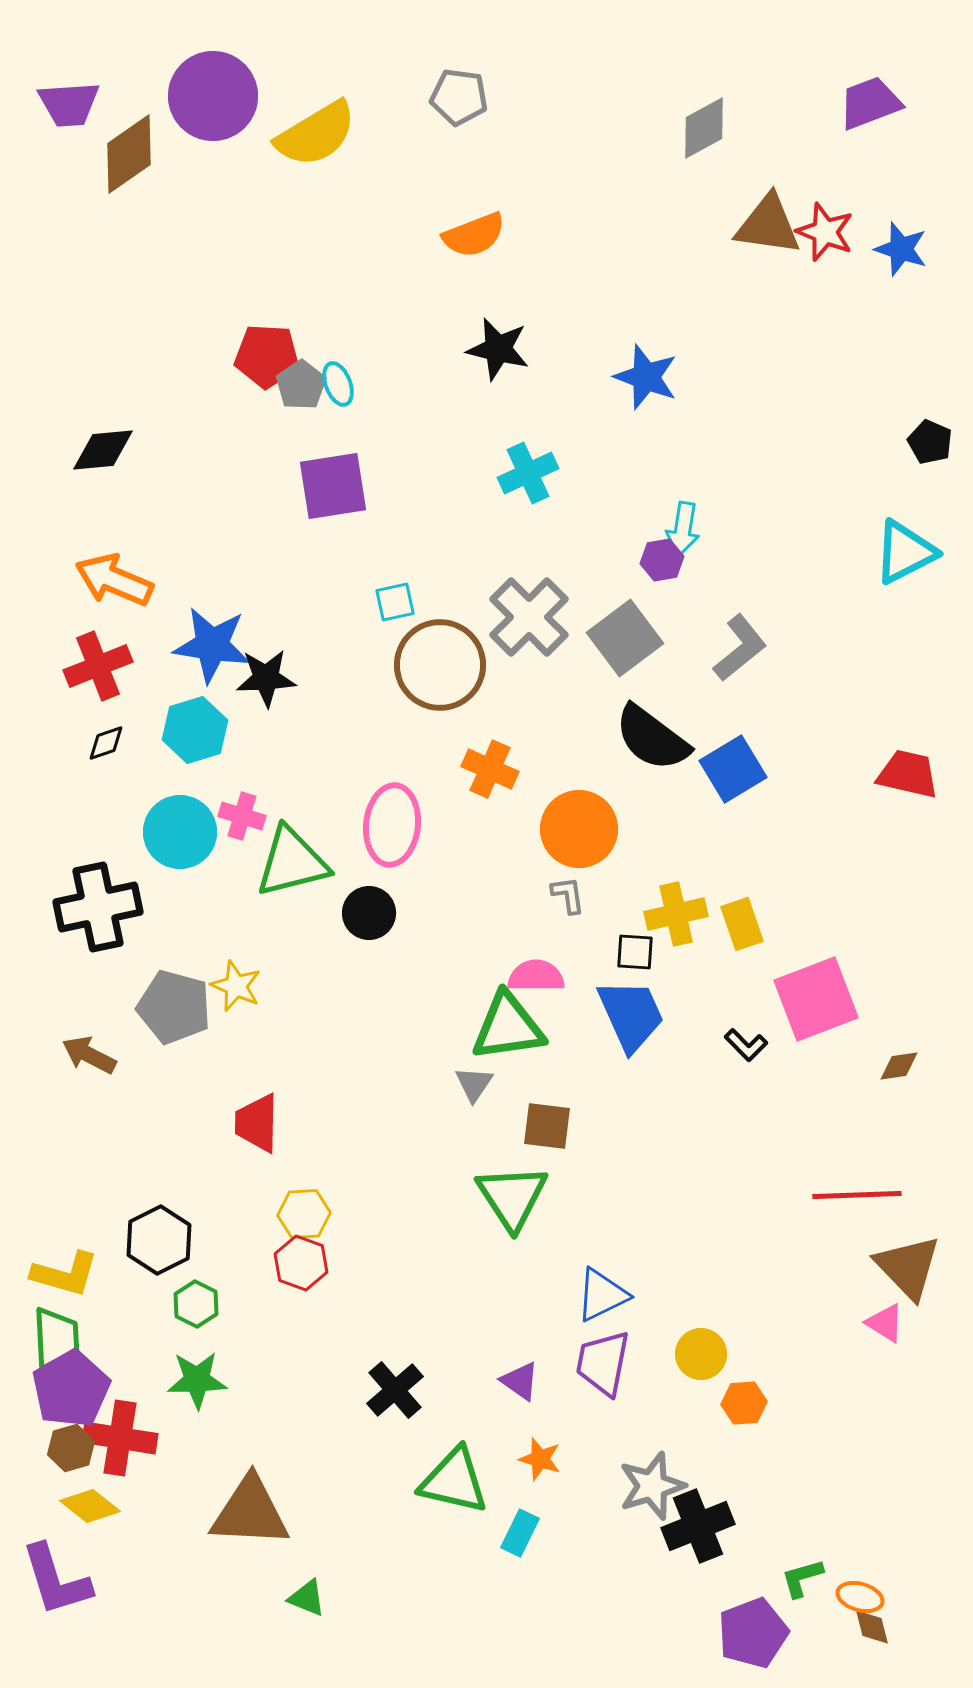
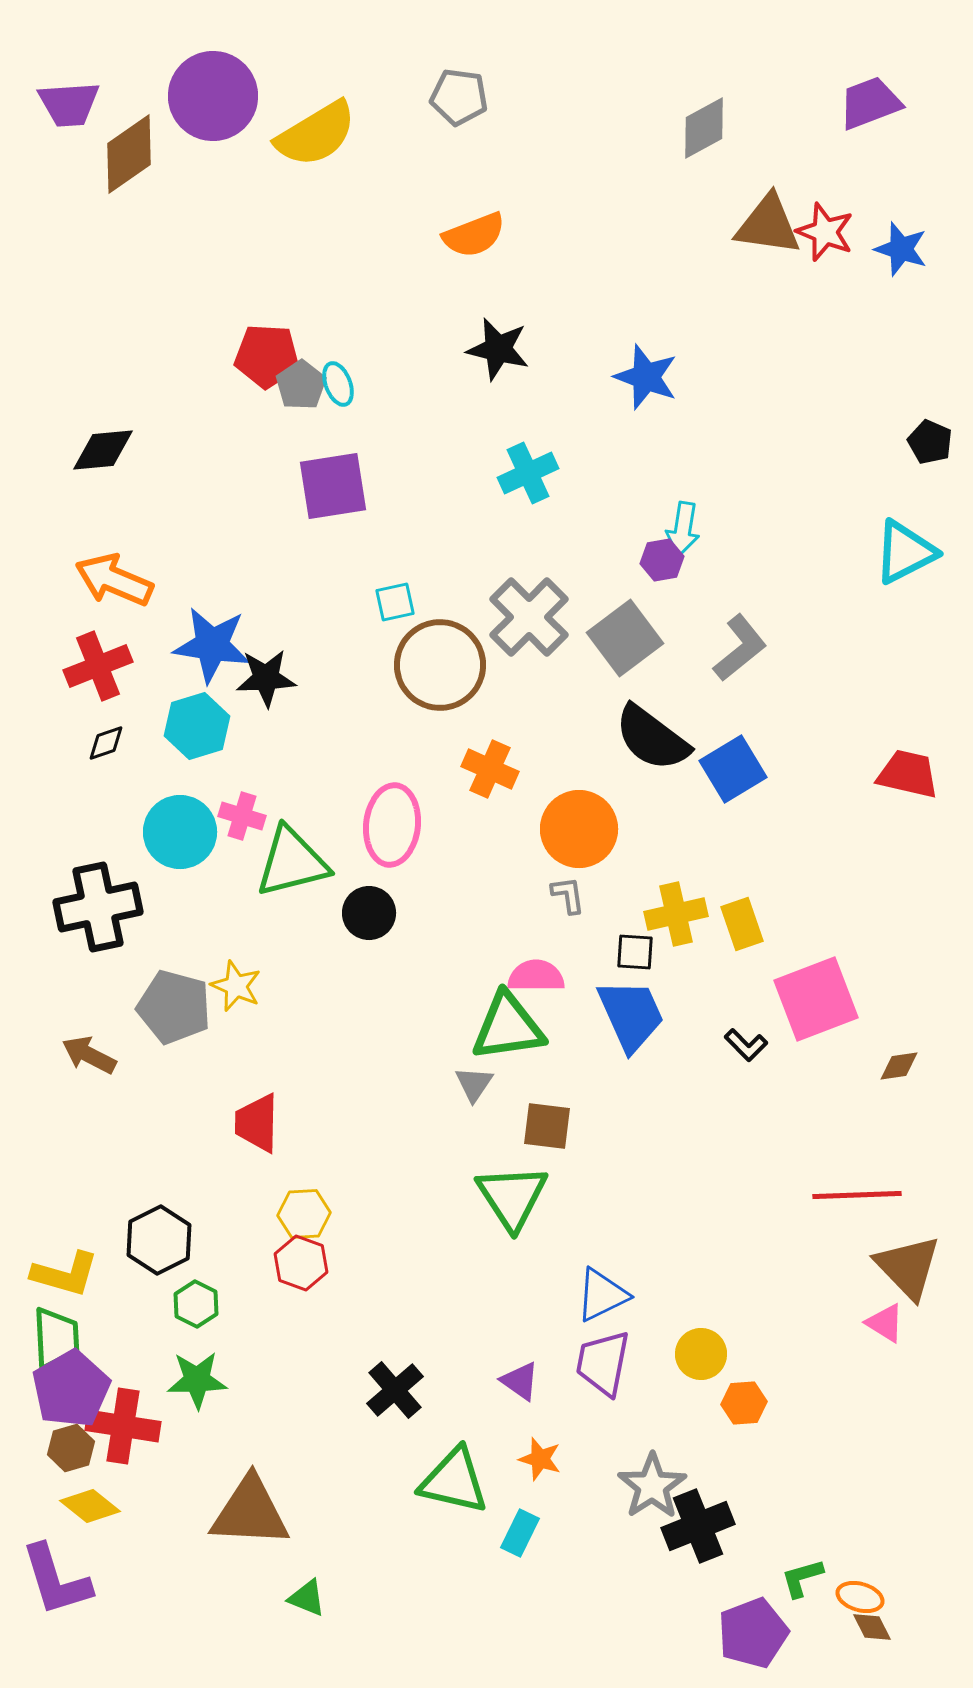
cyan hexagon at (195, 730): moved 2 px right, 4 px up
red cross at (120, 1438): moved 3 px right, 12 px up
gray star at (652, 1486): rotated 16 degrees counterclockwise
brown diamond at (872, 1627): rotated 12 degrees counterclockwise
